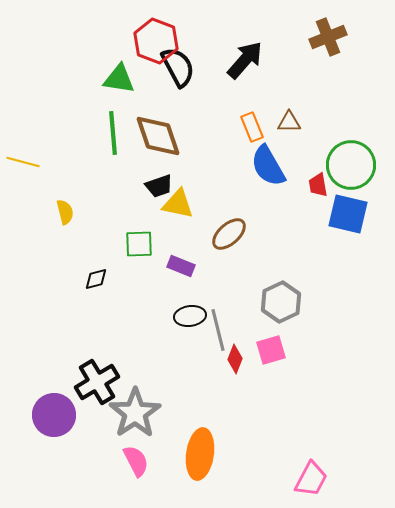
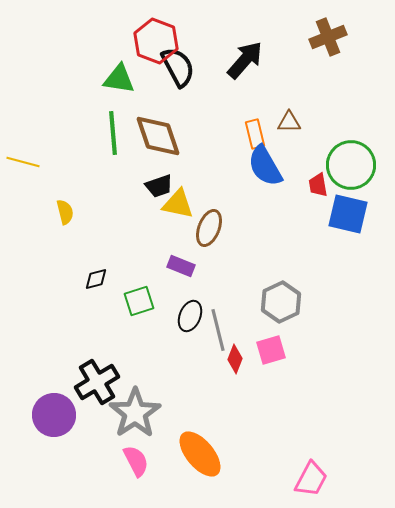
orange rectangle: moved 3 px right, 7 px down; rotated 8 degrees clockwise
blue semicircle: moved 3 px left
brown ellipse: moved 20 px left, 6 px up; rotated 27 degrees counterclockwise
green square: moved 57 px down; rotated 16 degrees counterclockwise
black ellipse: rotated 60 degrees counterclockwise
orange ellipse: rotated 48 degrees counterclockwise
